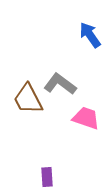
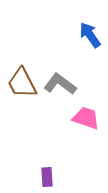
brown trapezoid: moved 6 px left, 16 px up
